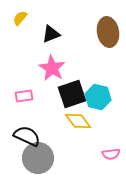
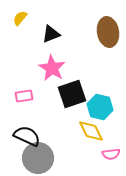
cyan hexagon: moved 2 px right, 10 px down
yellow diamond: moved 13 px right, 10 px down; rotated 12 degrees clockwise
